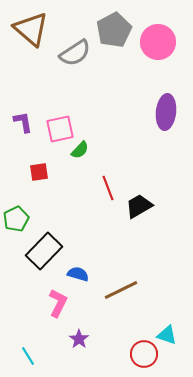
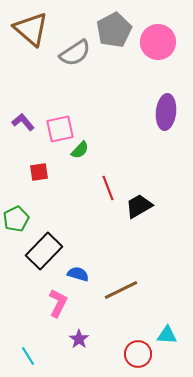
purple L-shape: rotated 30 degrees counterclockwise
cyan triangle: rotated 15 degrees counterclockwise
red circle: moved 6 px left
